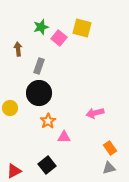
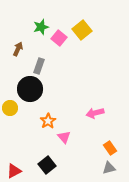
yellow square: moved 2 px down; rotated 36 degrees clockwise
brown arrow: rotated 32 degrees clockwise
black circle: moved 9 px left, 4 px up
pink triangle: rotated 48 degrees clockwise
